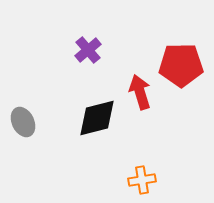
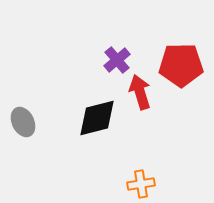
purple cross: moved 29 px right, 10 px down
orange cross: moved 1 px left, 4 px down
